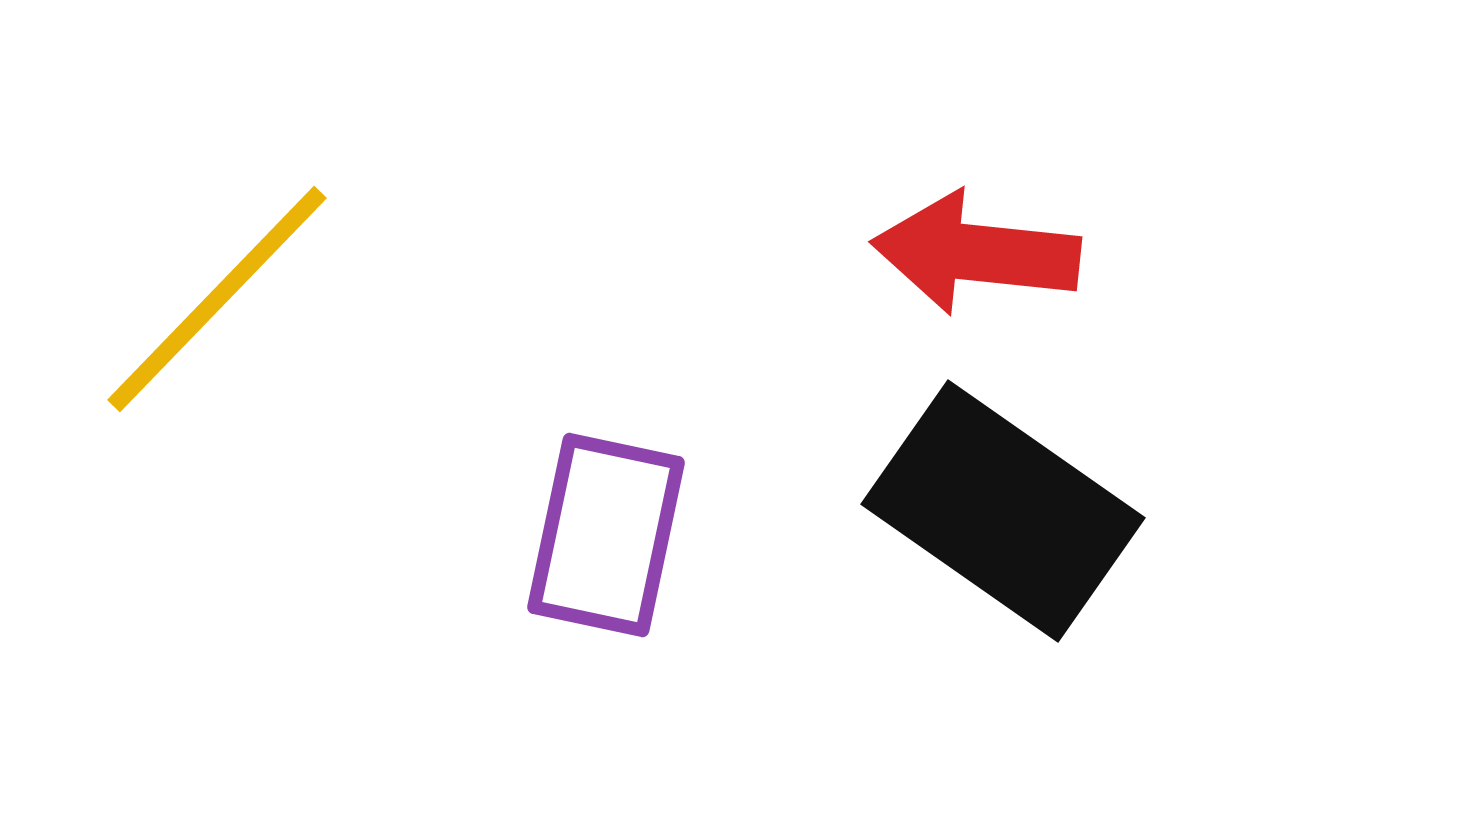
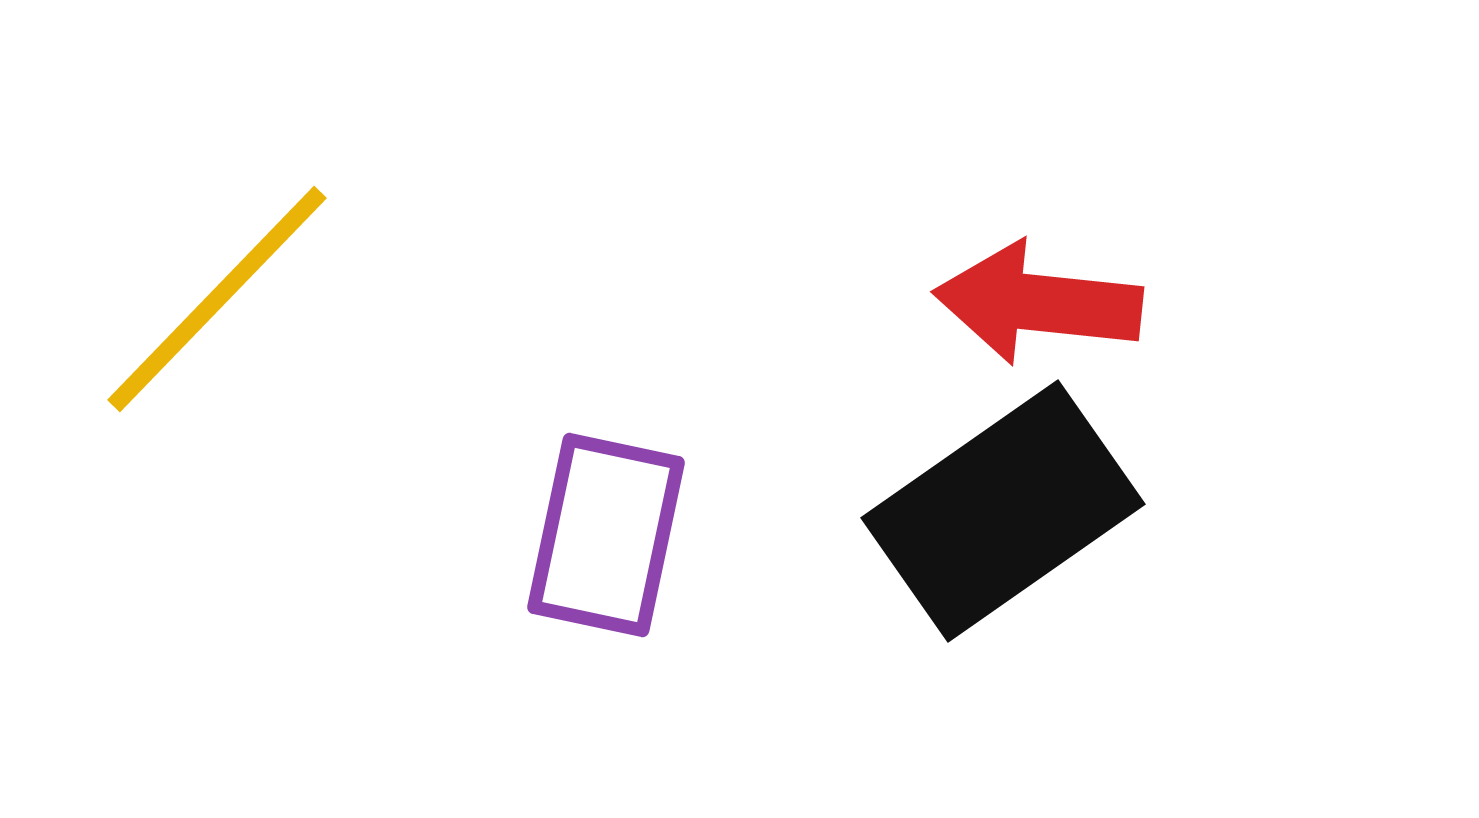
red arrow: moved 62 px right, 50 px down
black rectangle: rotated 70 degrees counterclockwise
